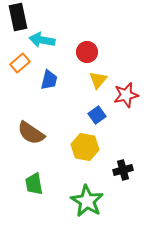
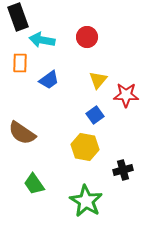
black rectangle: rotated 8 degrees counterclockwise
red circle: moved 15 px up
orange rectangle: rotated 48 degrees counterclockwise
blue trapezoid: rotated 40 degrees clockwise
red star: rotated 15 degrees clockwise
blue square: moved 2 px left
brown semicircle: moved 9 px left
green trapezoid: rotated 25 degrees counterclockwise
green star: moved 1 px left
